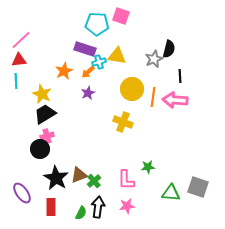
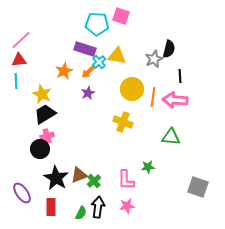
cyan cross: rotated 24 degrees counterclockwise
green triangle: moved 56 px up
